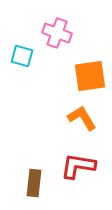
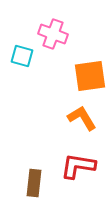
pink cross: moved 4 px left, 1 px down
